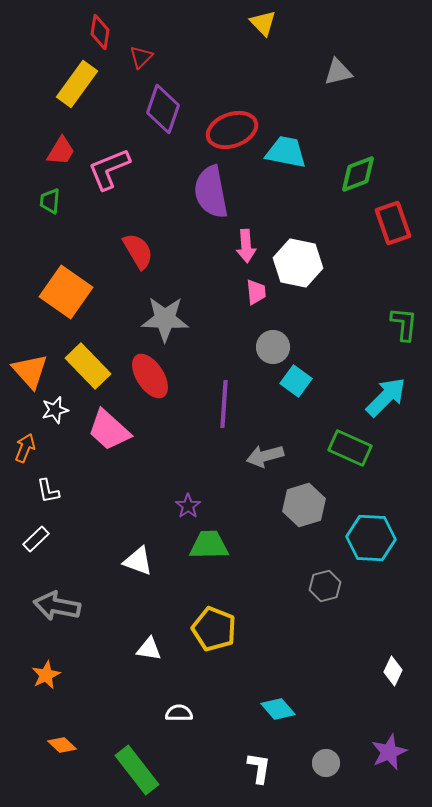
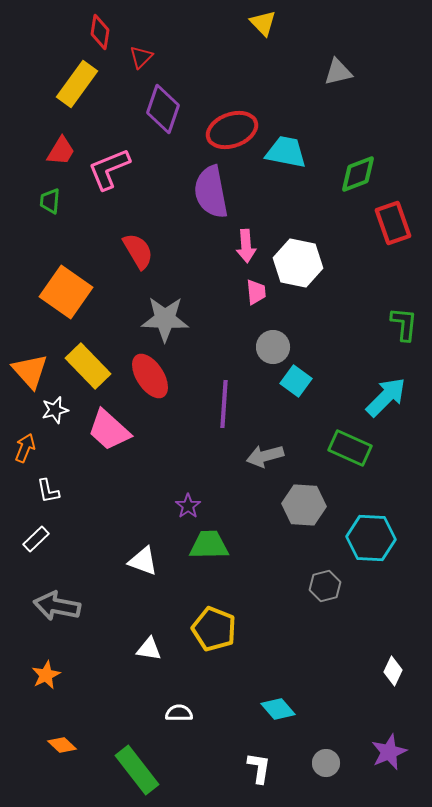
gray hexagon at (304, 505): rotated 21 degrees clockwise
white triangle at (138, 561): moved 5 px right
